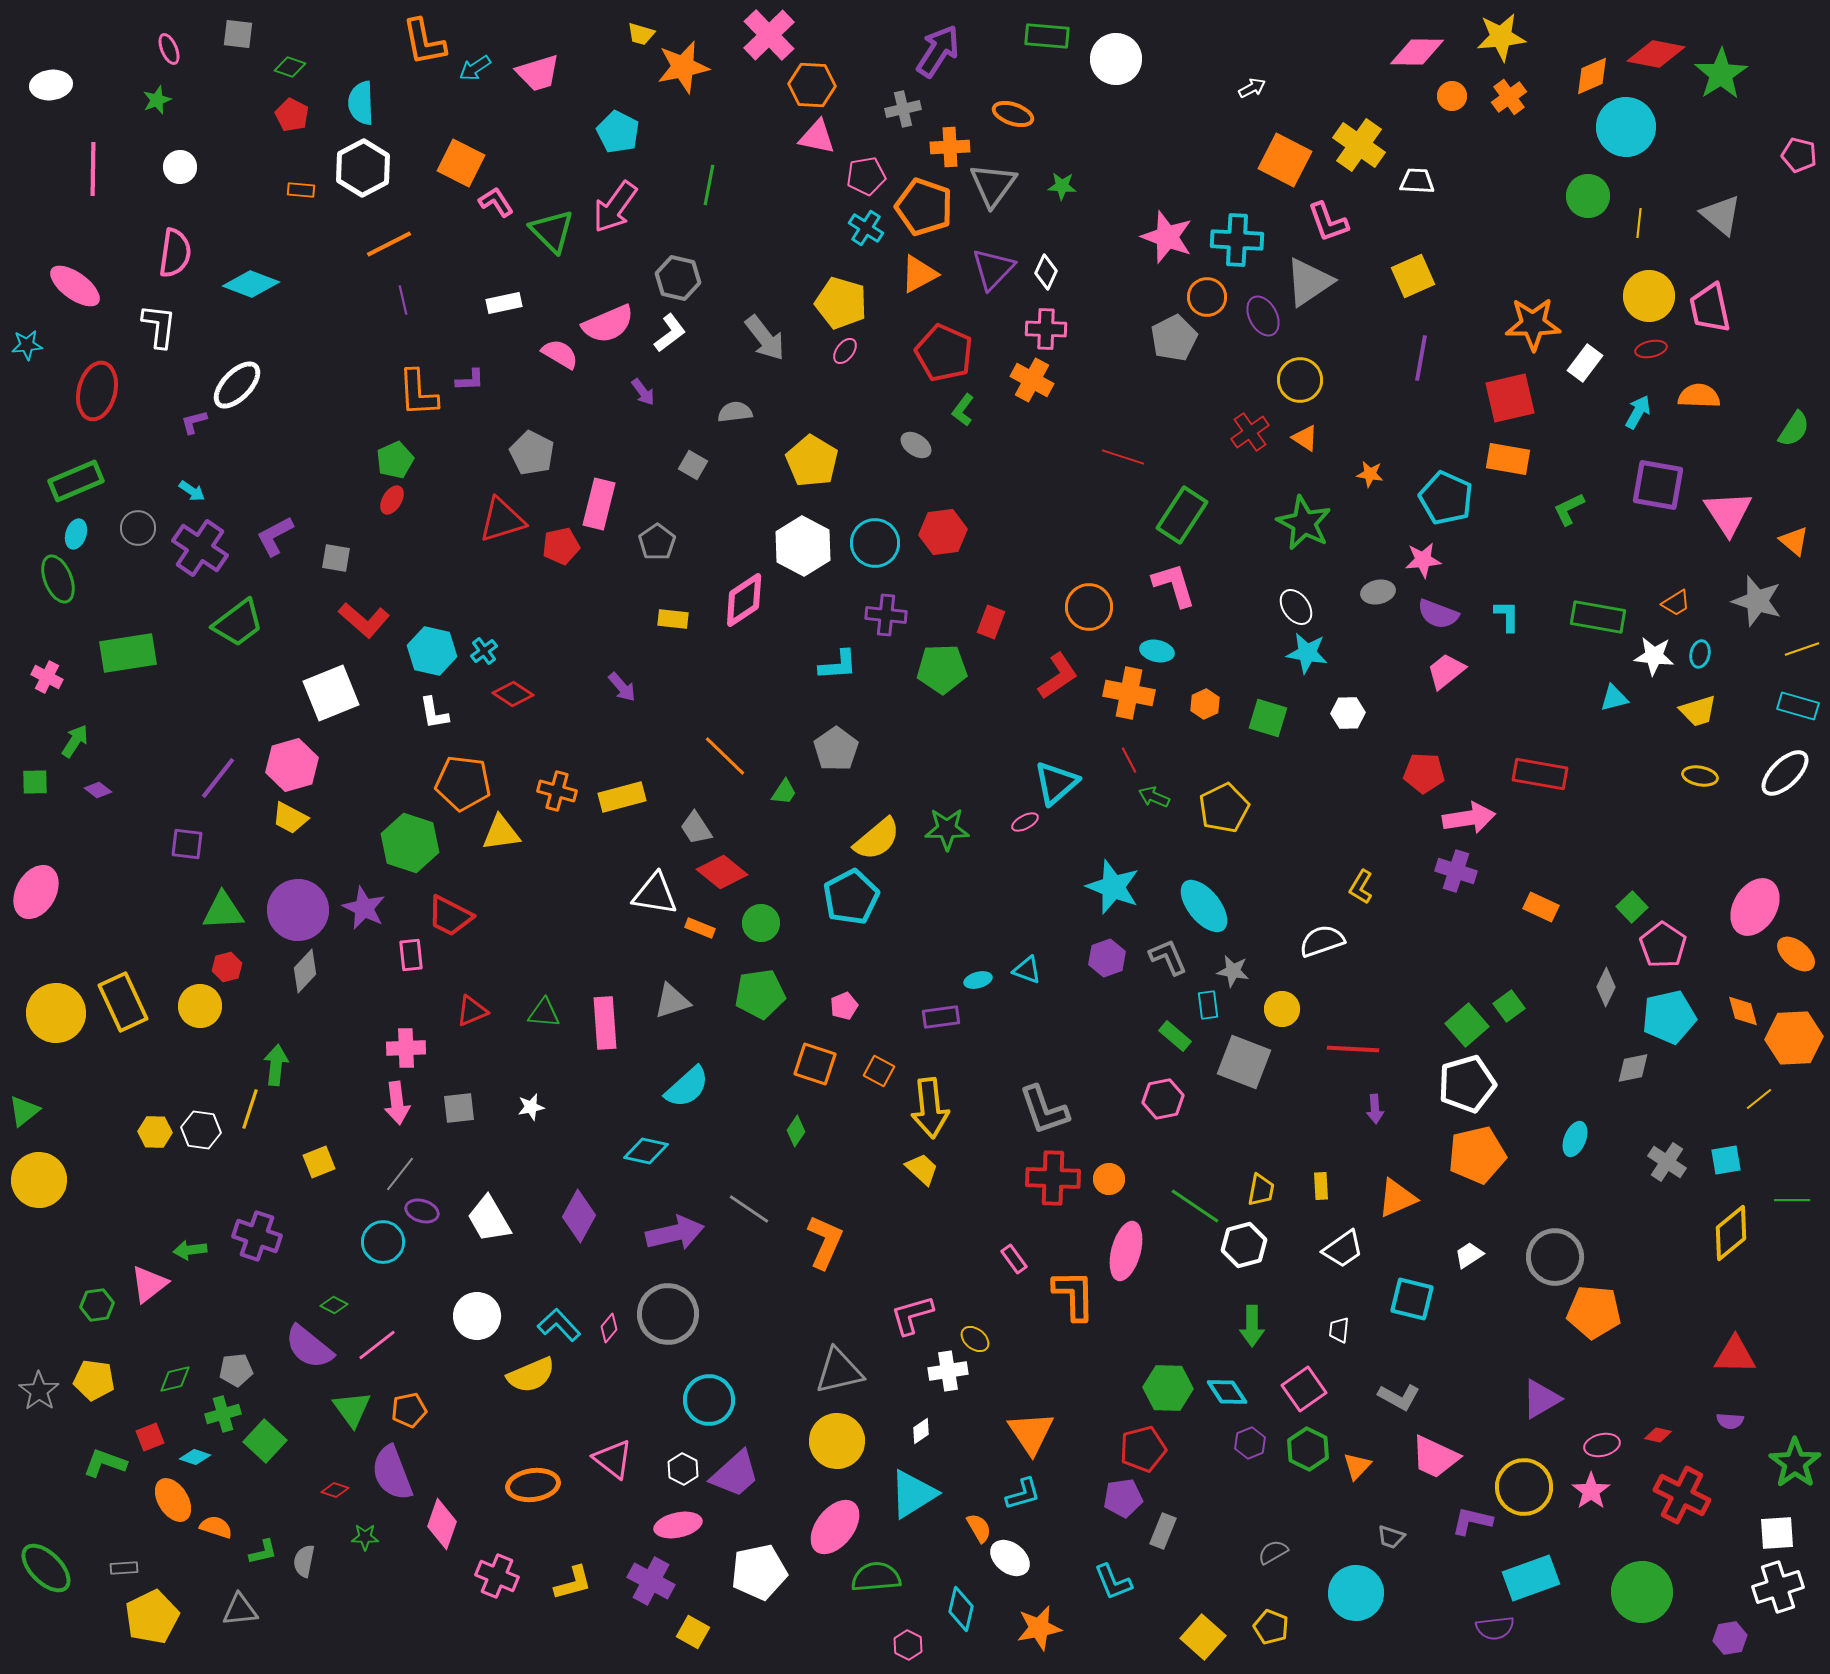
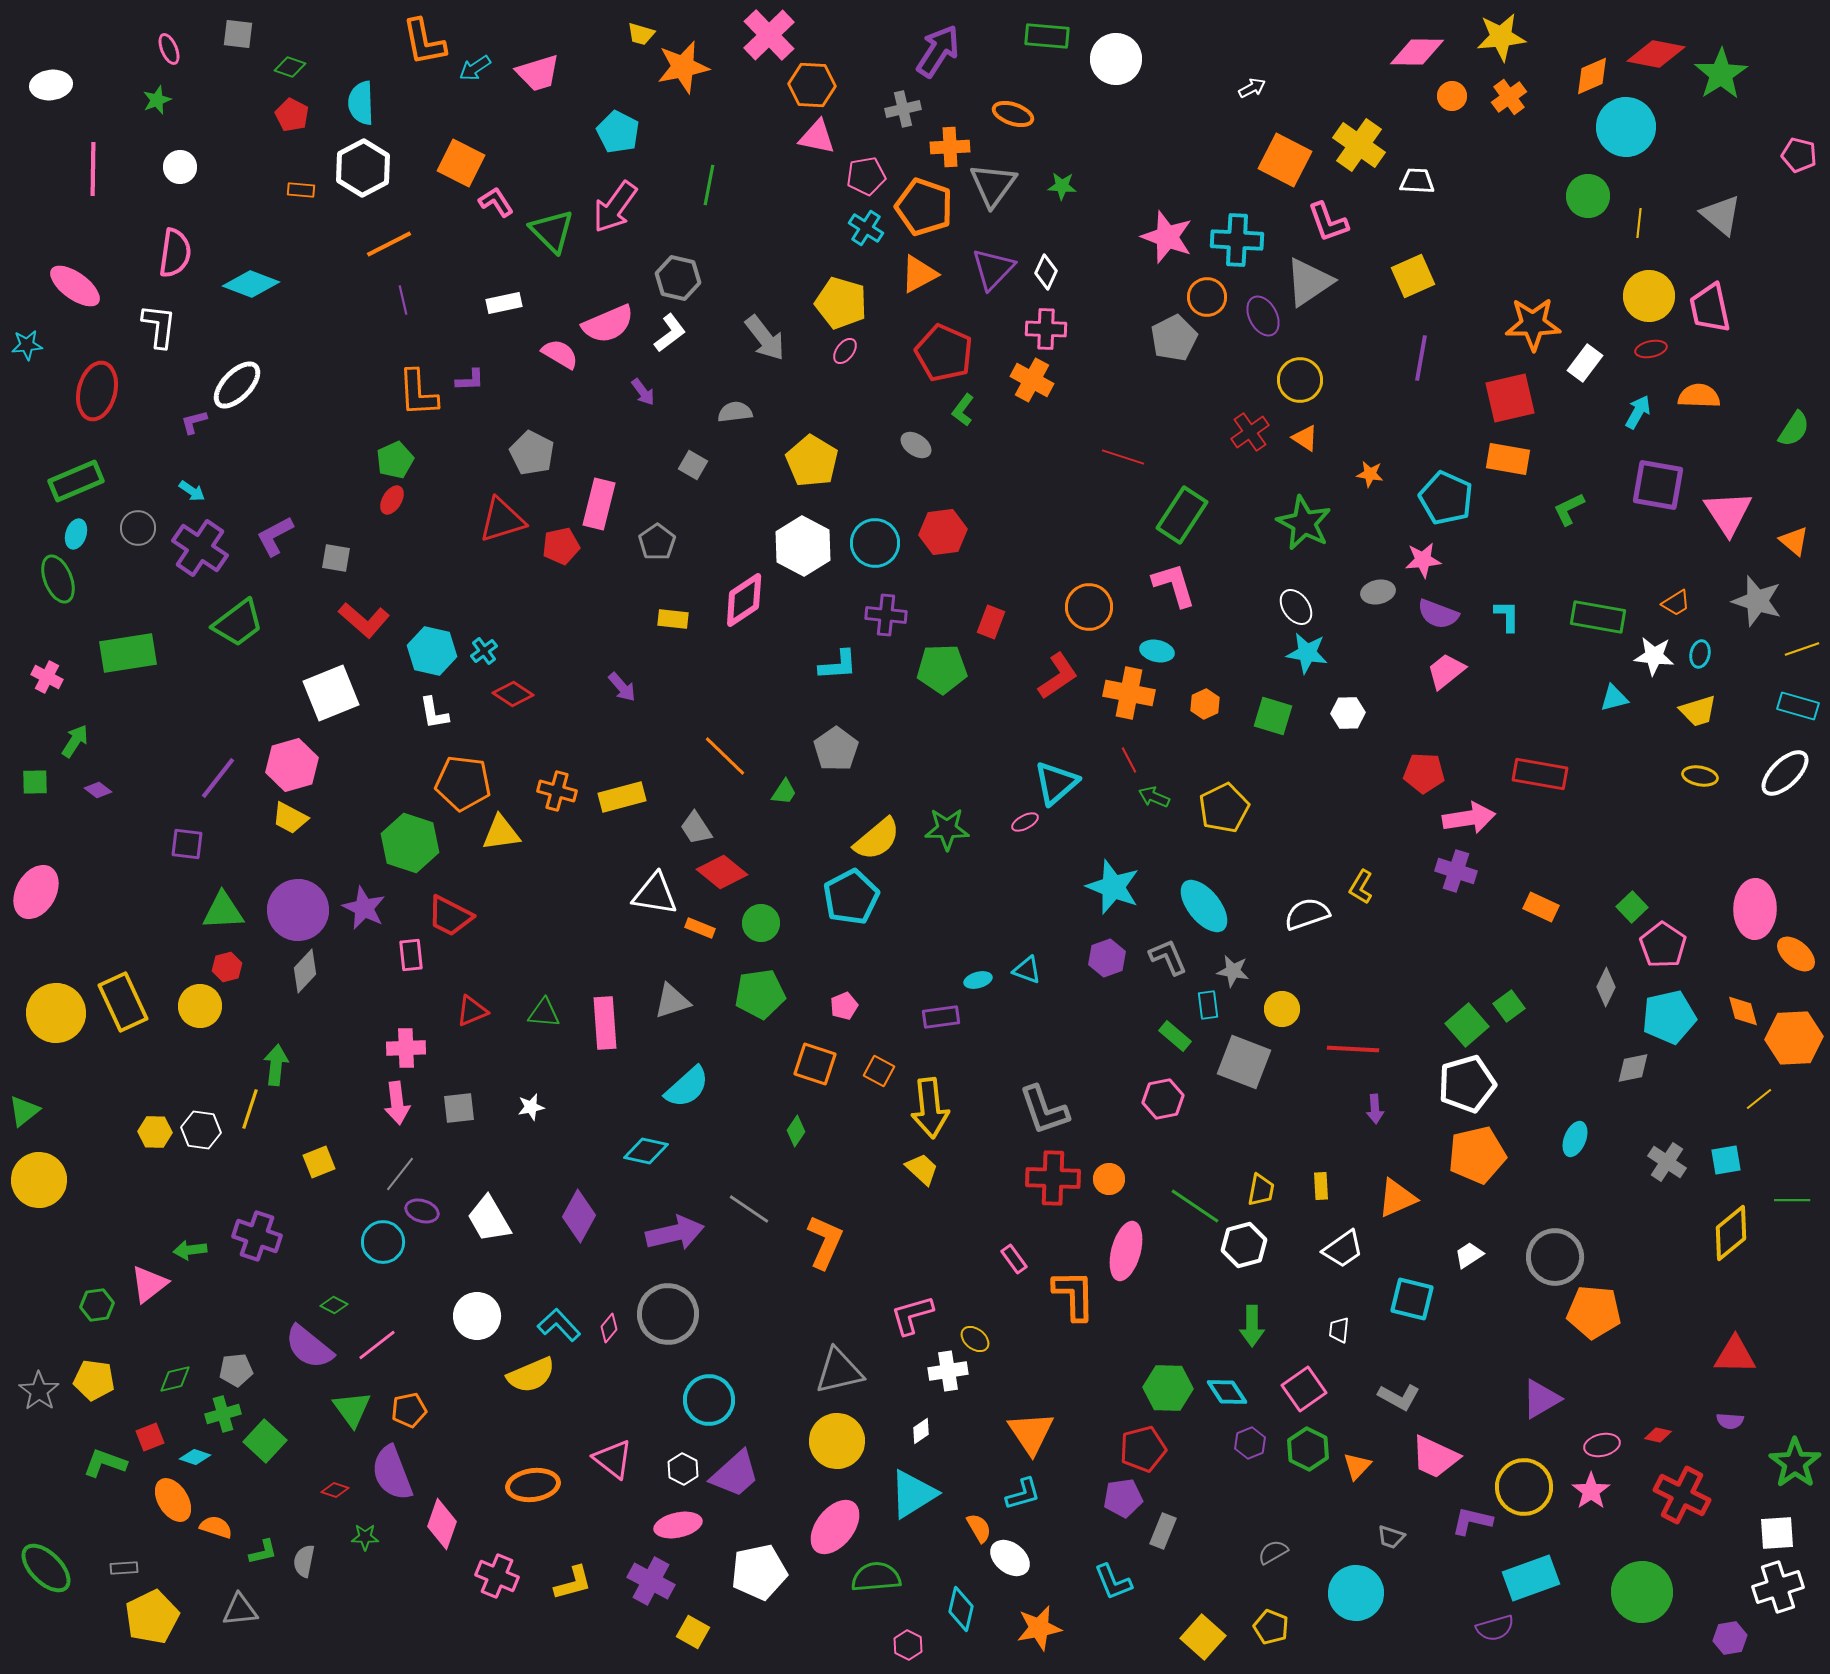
green square at (1268, 718): moved 5 px right, 2 px up
pink ellipse at (1755, 907): moved 2 px down; rotated 30 degrees counterclockwise
white semicircle at (1322, 941): moved 15 px left, 27 px up
purple semicircle at (1495, 1628): rotated 9 degrees counterclockwise
